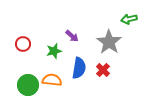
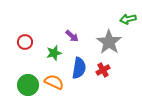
green arrow: moved 1 px left
red circle: moved 2 px right, 2 px up
green star: moved 2 px down
red cross: rotated 16 degrees clockwise
orange semicircle: moved 2 px right, 2 px down; rotated 18 degrees clockwise
